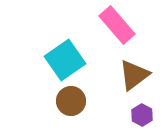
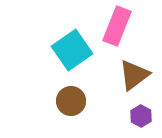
pink rectangle: moved 1 px down; rotated 63 degrees clockwise
cyan square: moved 7 px right, 10 px up
purple hexagon: moved 1 px left, 1 px down
